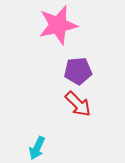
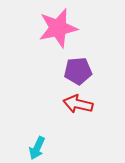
pink star: moved 3 px down
red arrow: rotated 148 degrees clockwise
